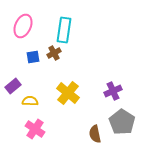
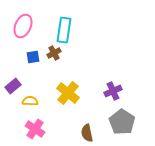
brown semicircle: moved 8 px left, 1 px up
